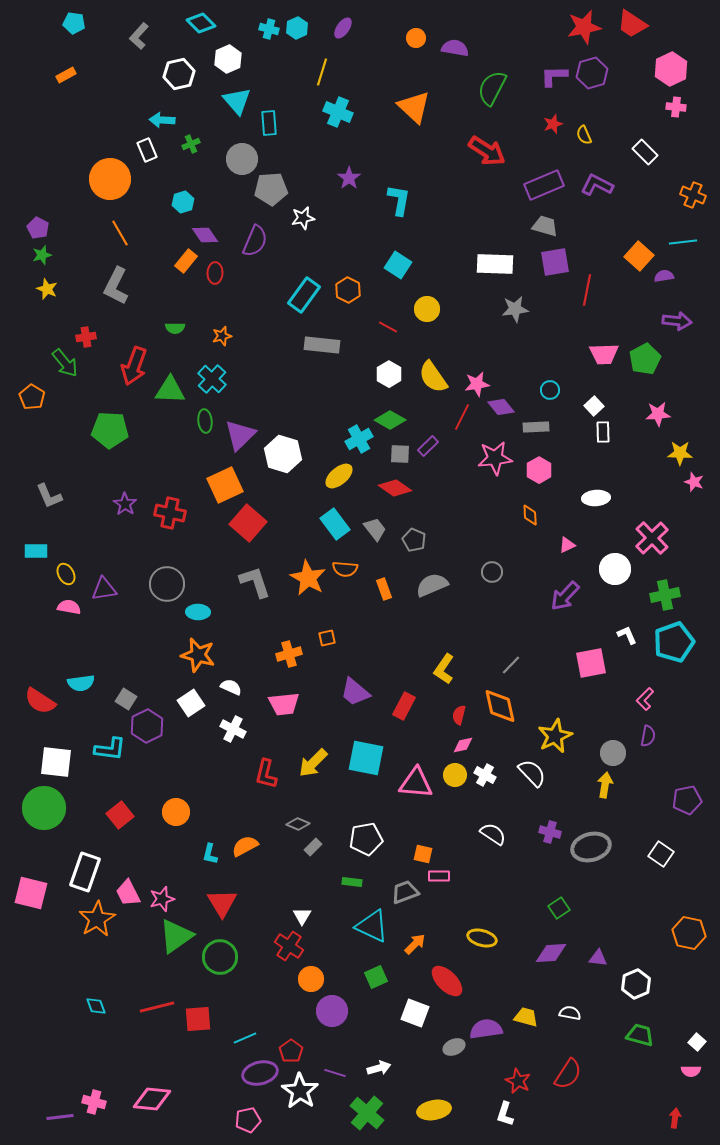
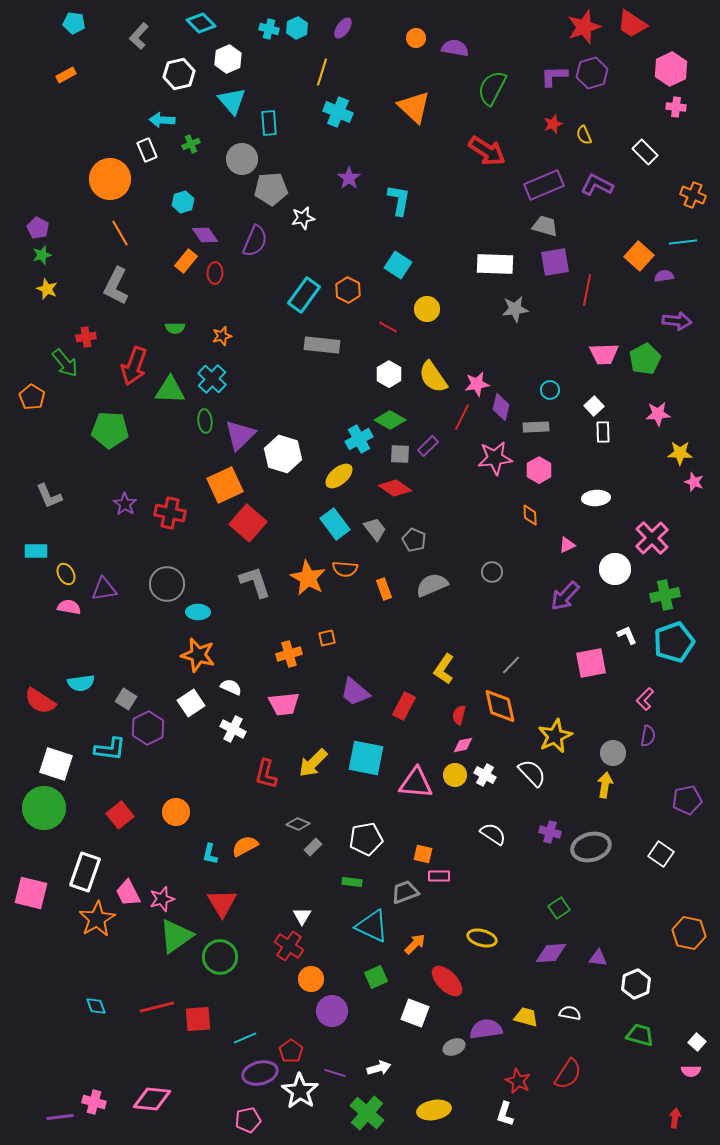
red star at (584, 27): rotated 8 degrees counterclockwise
cyan triangle at (237, 101): moved 5 px left
purple diamond at (501, 407): rotated 52 degrees clockwise
purple hexagon at (147, 726): moved 1 px right, 2 px down
white square at (56, 762): moved 2 px down; rotated 12 degrees clockwise
